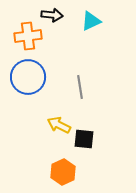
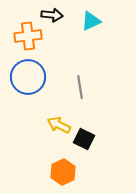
black square: rotated 20 degrees clockwise
